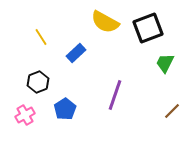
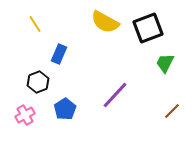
yellow line: moved 6 px left, 13 px up
blue rectangle: moved 17 px left, 1 px down; rotated 24 degrees counterclockwise
purple line: rotated 24 degrees clockwise
